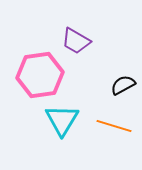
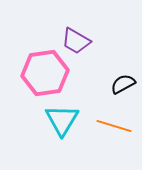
pink hexagon: moved 5 px right, 2 px up
black semicircle: moved 1 px up
